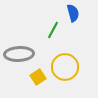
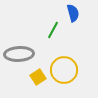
yellow circle: moved 1 px left, 3 px down
